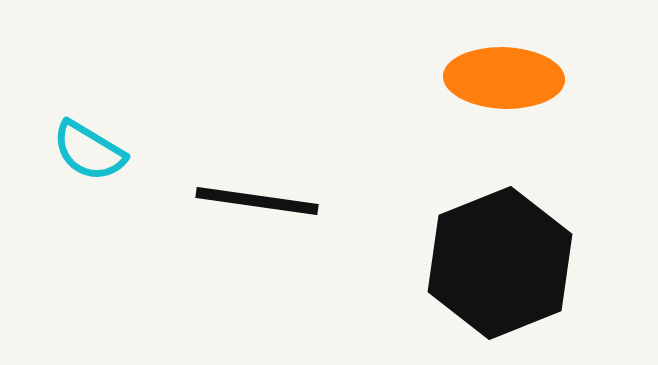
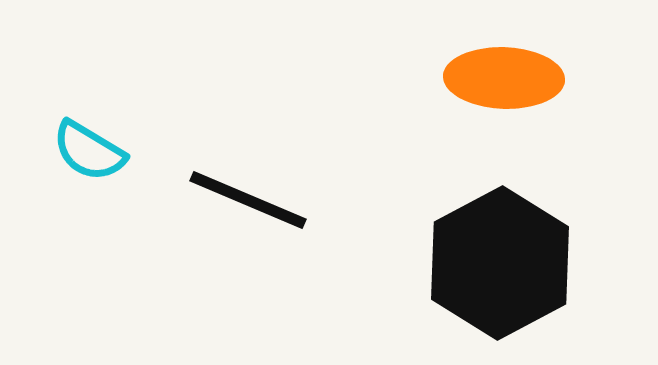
black line: moved 9 px left, 1 px up; rotated 15 degrees clockwise
black hexagon: rotated 6 degrees counterclockwise
